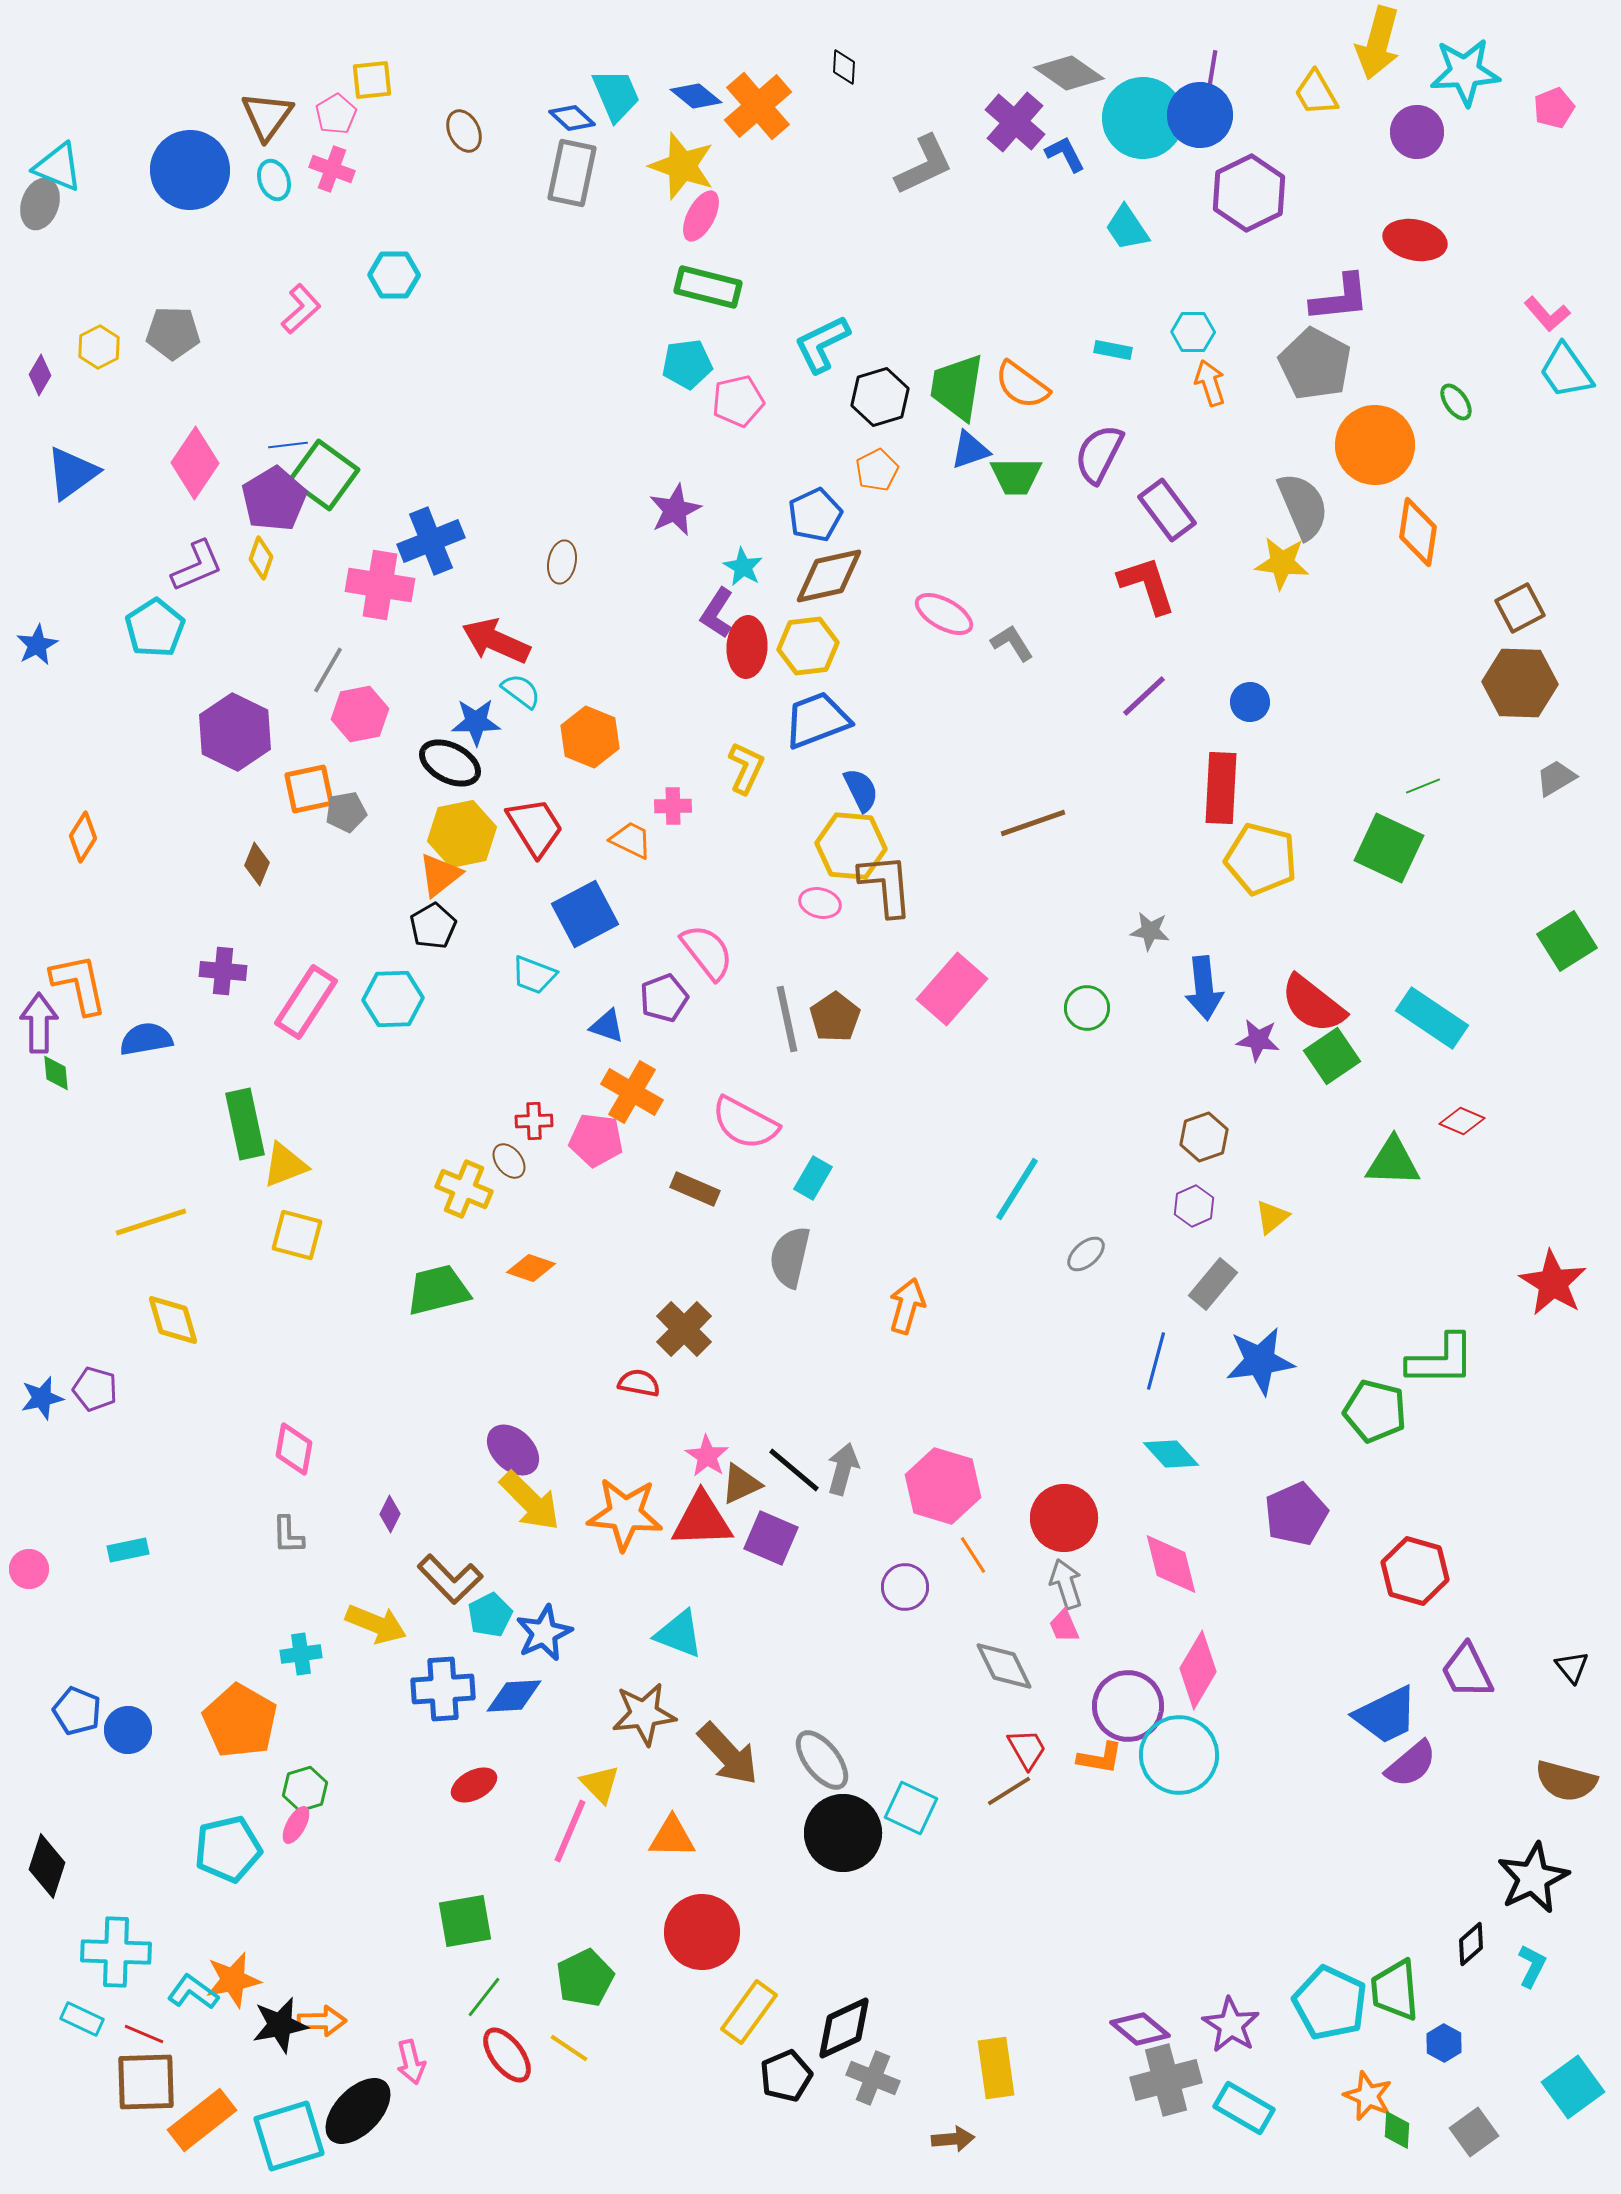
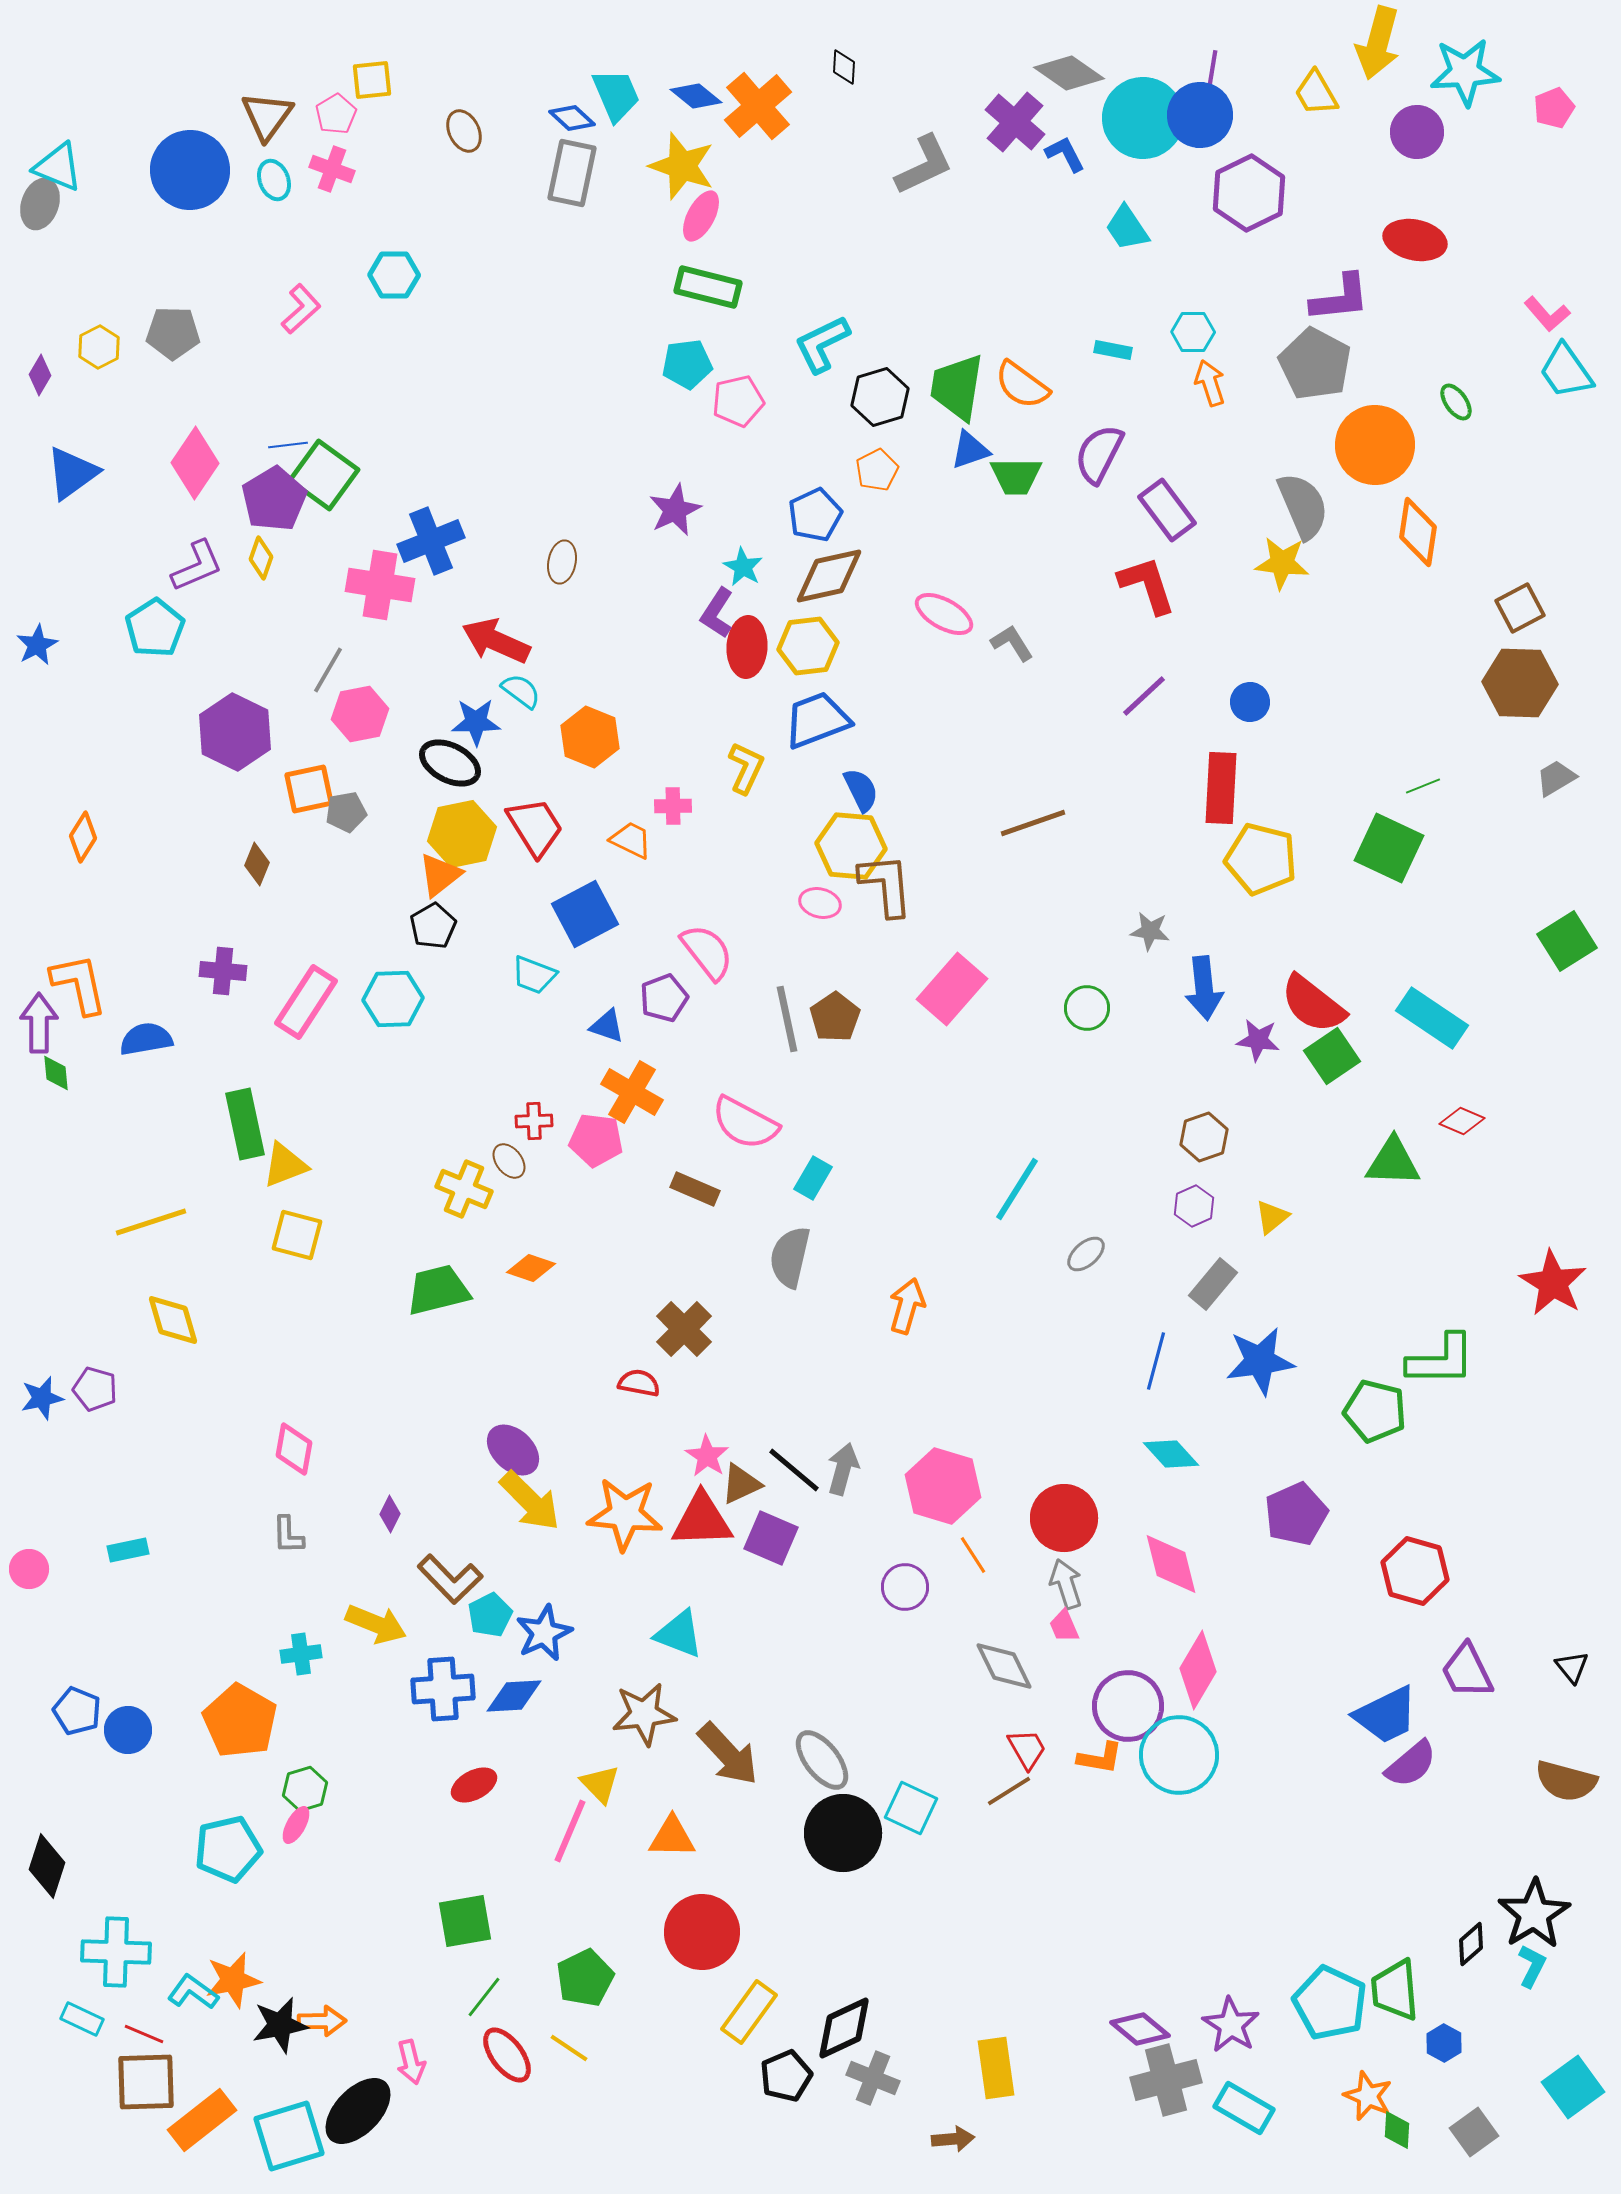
black star at (1533, 1878): moved 1 px right, 36 px down; rotated 6 degrees counterclockwise
